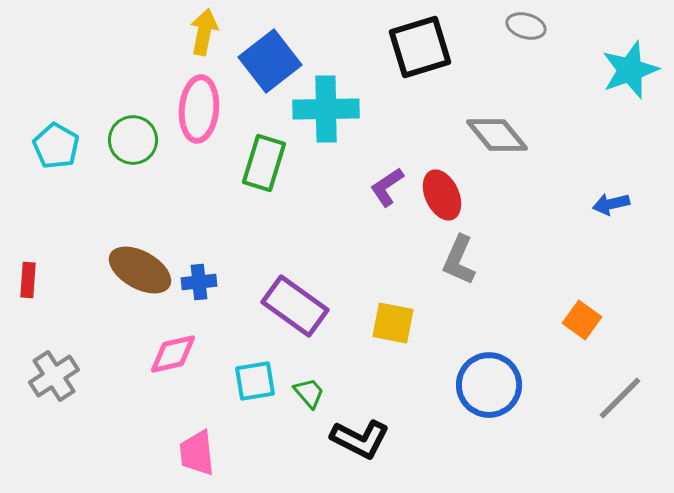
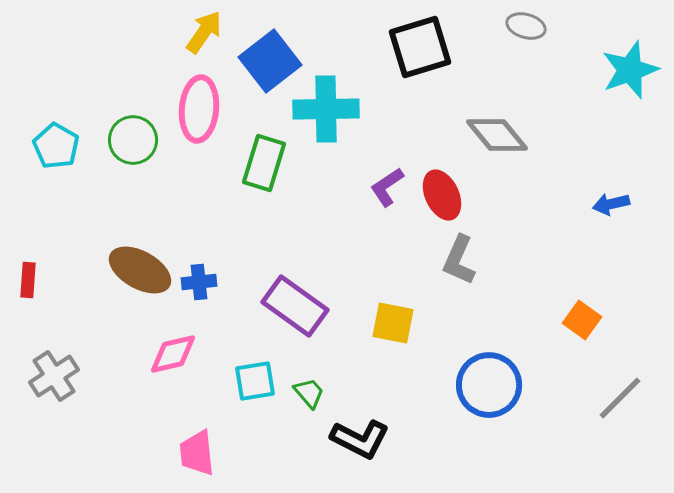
yellow arrow: rotated 24 degrees clockwise
